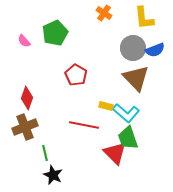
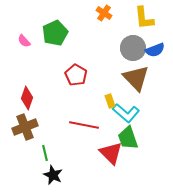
yellow rectangle: moved 4 px right, 5 px up; rotated 56 degrees clockwise
red triangle: moved 4 px left
